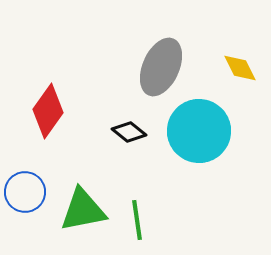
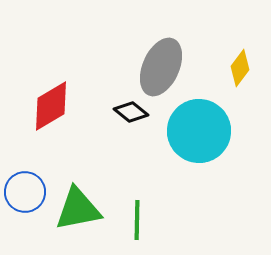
yellow diamond: rotated 63 degrees clockwise
red diamond: moved 3 px right, 5 px up; rotated 24 degrees clockwise
black diamond: moved 2 px right, 20 px up
green triangle: moved 5 px left, 1 px up
green line: rotated 9 degrees clockwise
